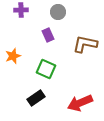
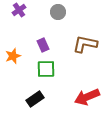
purple cross: moved 2 px left; rotated 32 degrees counterclockwise
purple rectangle: moved 5 px left, 10 px down
green square: rotated 24 degrees counterclockwise
black rectangle: moved 1 px left, 1 px down
red arrow: moved 7 px right, 6 px up
